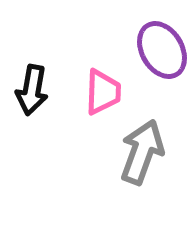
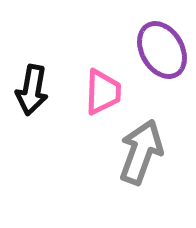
gray arrow: moved 1 px left
